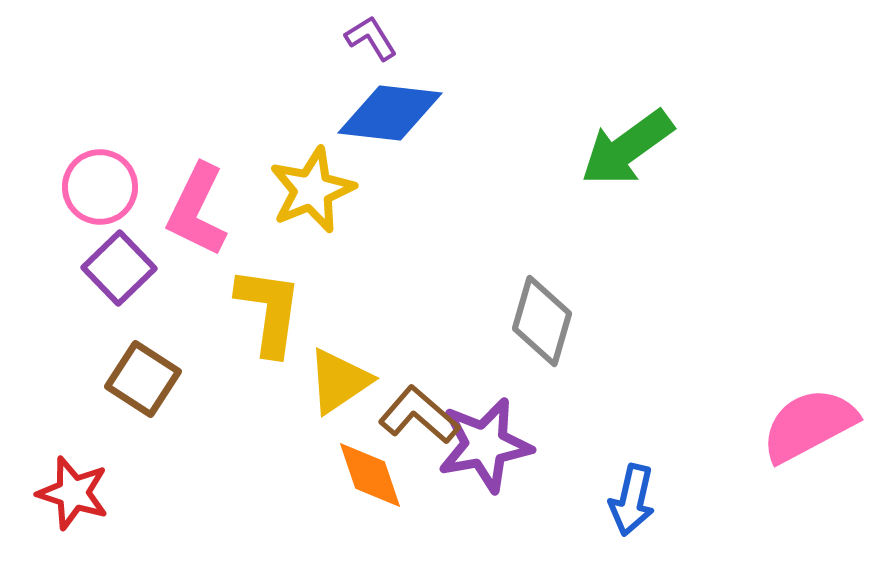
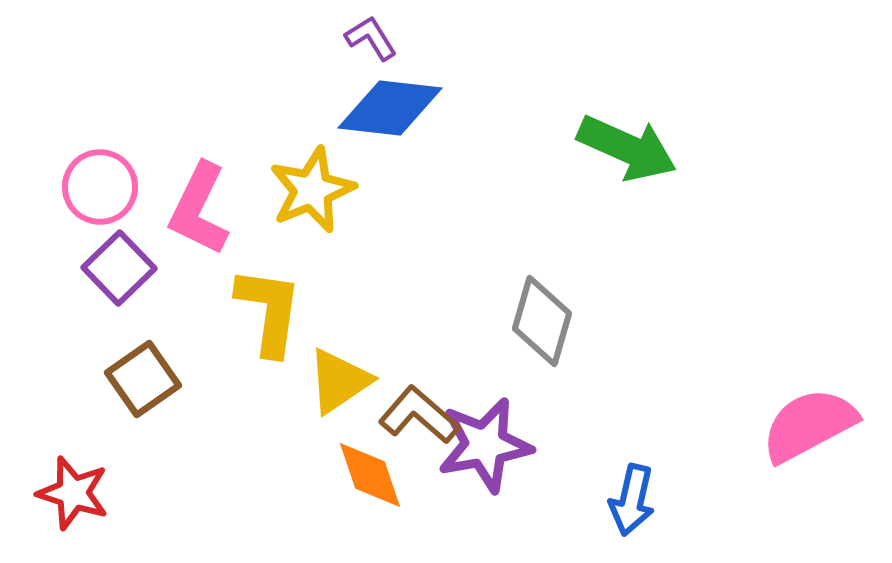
blue diamond: moved 5 px up
green arrow: rotated 120 degrees counterclockwise
pink L-shape: moved 2 px right, 1 px up
brown square: rotated 22 degrees clockwise
